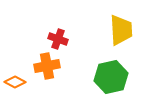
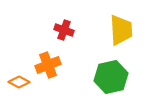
red cross: moved 6 px right, 9 px up
orange cross: moved 1 px right, 1 px up; rotated 10 degrees counterclockwise
orange diamond: moved 4 px right
